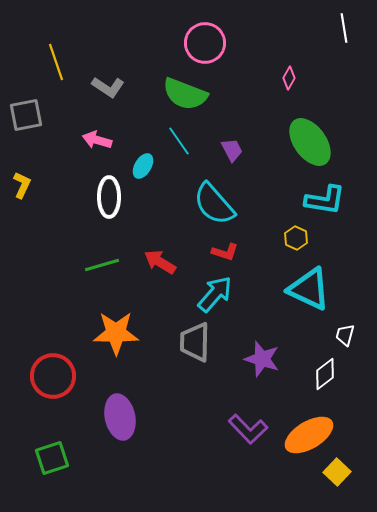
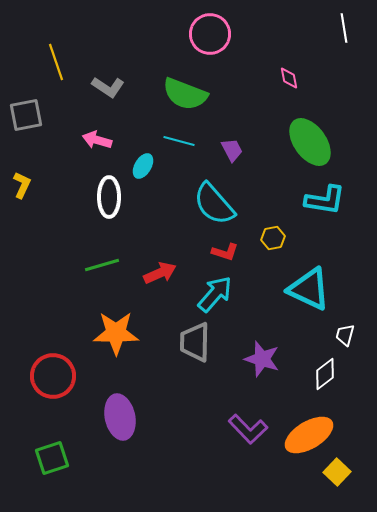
pink circle: moved 5 px right, 9 px up
pink diamond: rotated 40 degrees counterclockwise
cyan line: rotated 40 degrees counterclockwise
yellow hexagon: moved 23 px left; rotated 25 degrees clockwise
red arrow: moved 11 px down; rotated 124 degrees clockwise
